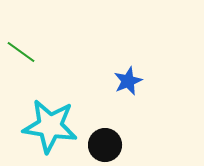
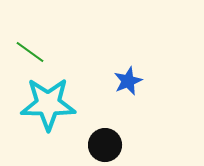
green line: moved 9 px right
cyan star: moved 2 px left, 22 px up; rotated 8 degrees counterclockwise
